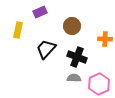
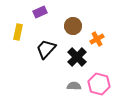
brown circle: moved 1 px right
yellow rectangle: moved 2 px down
orange cross: moved 8 px left; rotated 32 degrees counterclockwise
black cross: rotated 24 degrees clockwise
gray semicircle: moved 8 px down
pink hexagon: rotated 20 degrees counterclockwise
